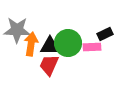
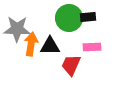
gray star: moved 1 px up
black rectangle: moved 17 px left, 17 px up; rotated 21 degrees clockwise
green circle: moved 1 px right, 25 px up
red trapezoid: moved 22 px right
